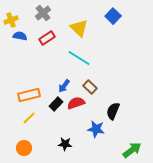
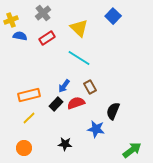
brown rectangle: rotated 16 degrees clockwise
